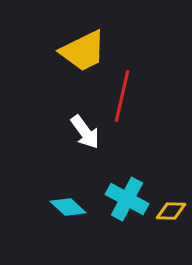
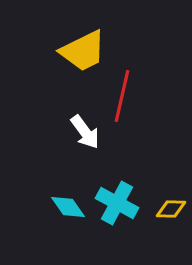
cyan cross: moved 10 px left, 4 px down
cyan diamond: rotated 12 degrees clockwise
yellow diamond: moved 2 px up
